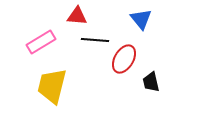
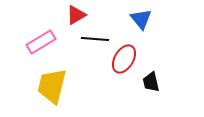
red triangle: moved 1 px left, 1 px up; rotated 35 degrees counterclockwise
black line: moved 1 px up
